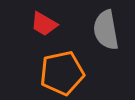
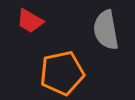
red trapezoid: moved 14 px left, 3 px up
